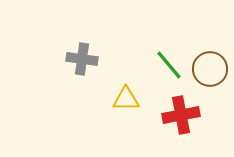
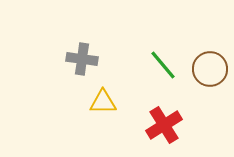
green line: moved 6 px left
yellow triangle: moved 23 px left, 3 px down
red cross: moved 17 px left, 10 px down; rotated 21 degrees counterclockwise
